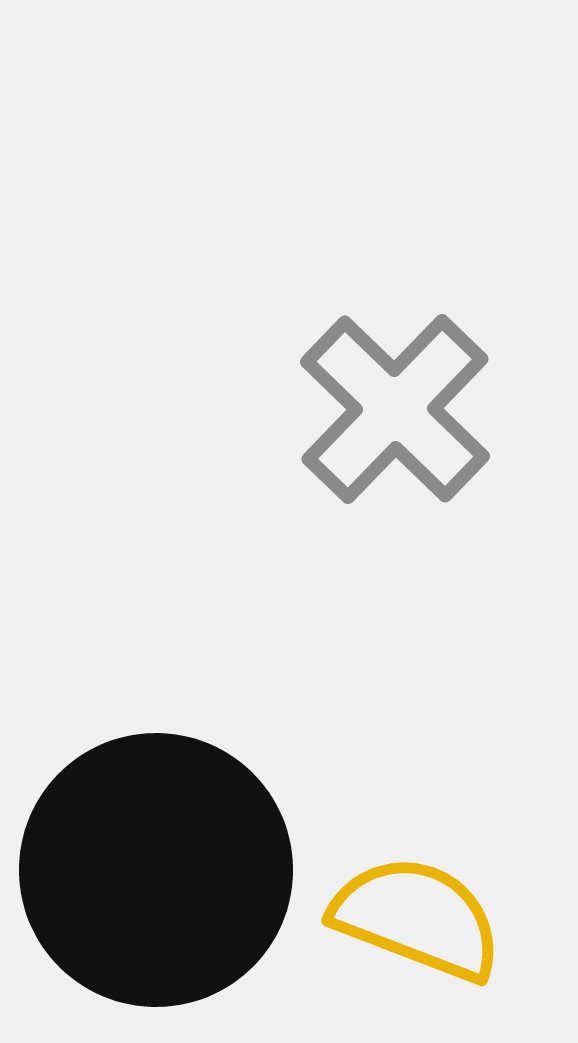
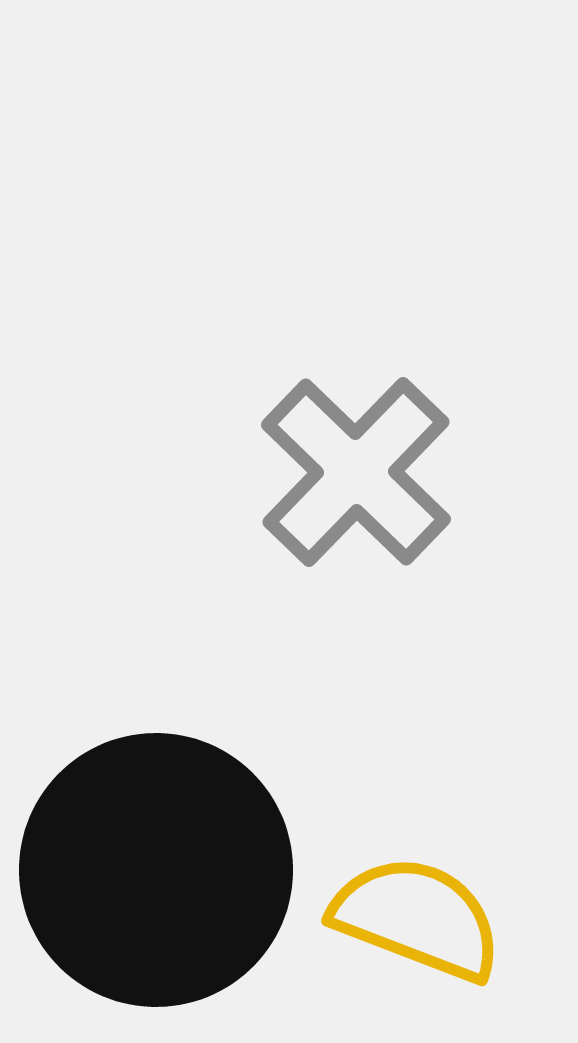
gray cross: moved 39 px left, 63 px down
